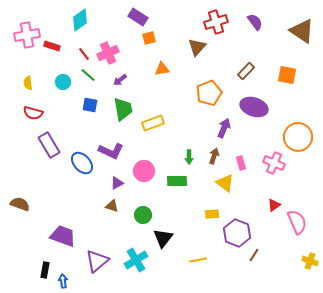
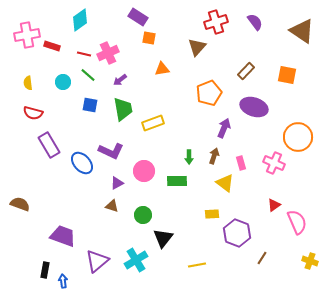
orange square at (149, 38): rotated 24 degrees clockwise
red line at (84, 54): rotated 40 degrees counterclockwise
brown line at (254, 255): moved 8 px right, 3 px down
yellow line at (198, 260): moved 1 px left, 5 px down
